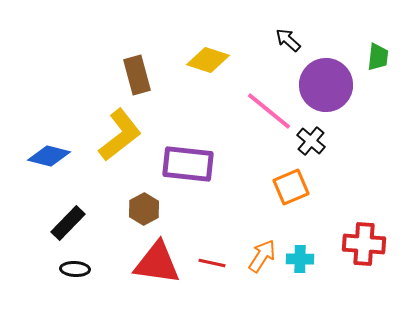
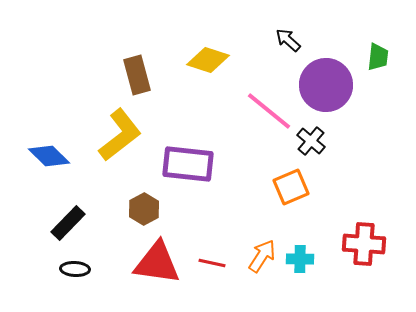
blue diamond: rotated 30 degrees clockwise
